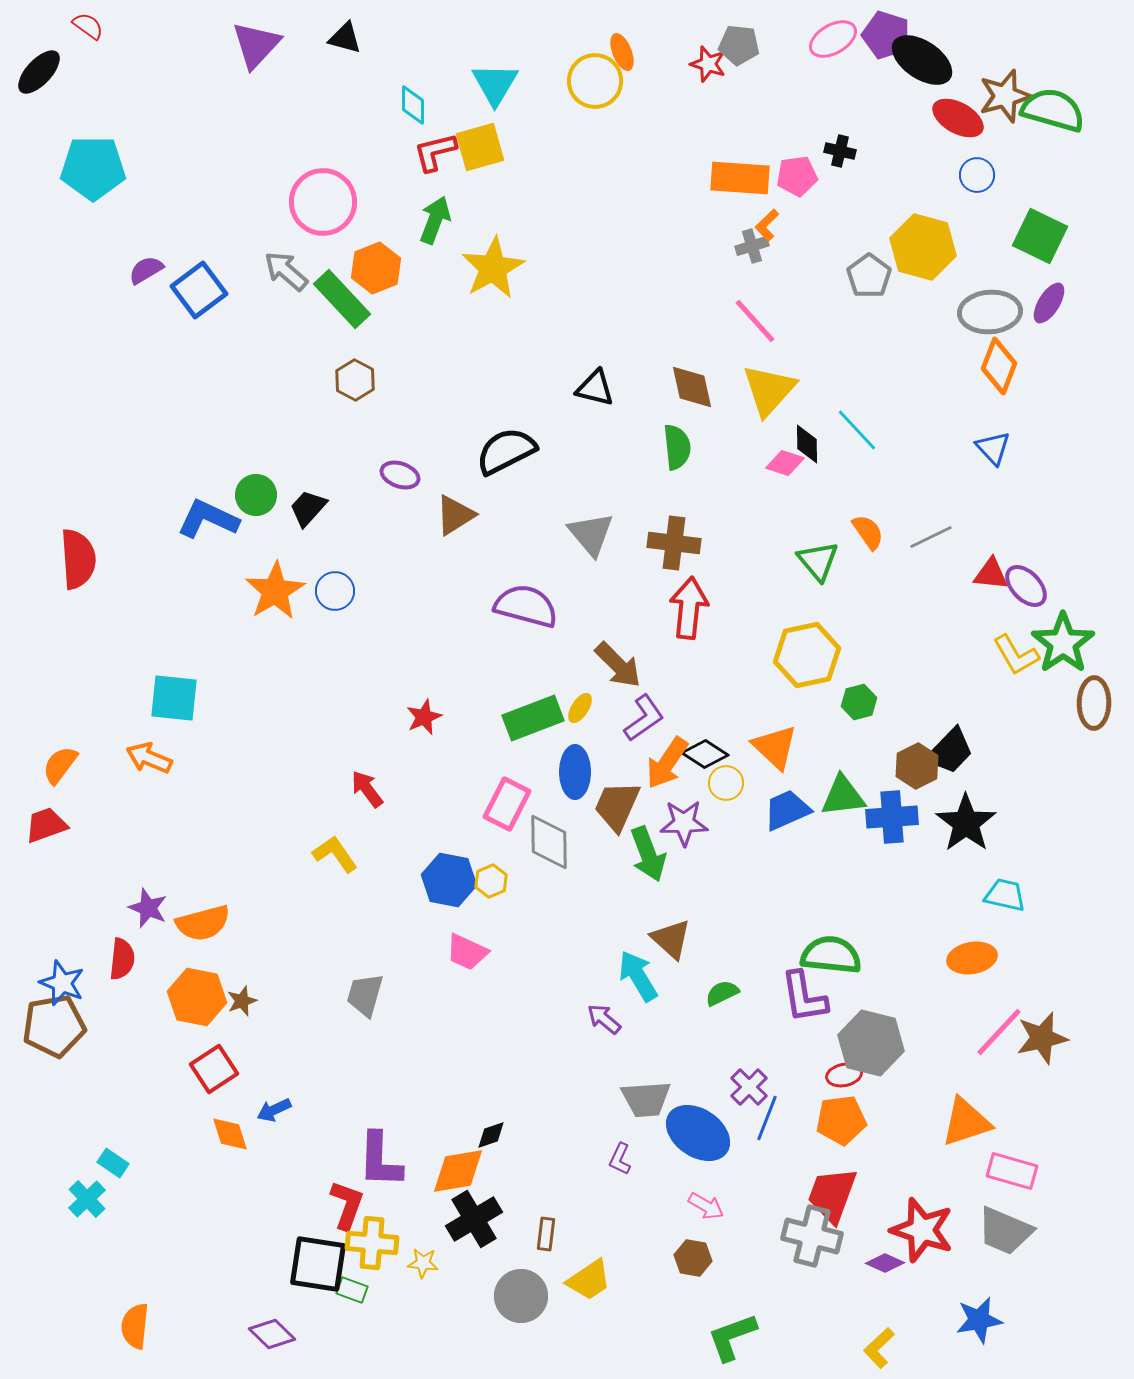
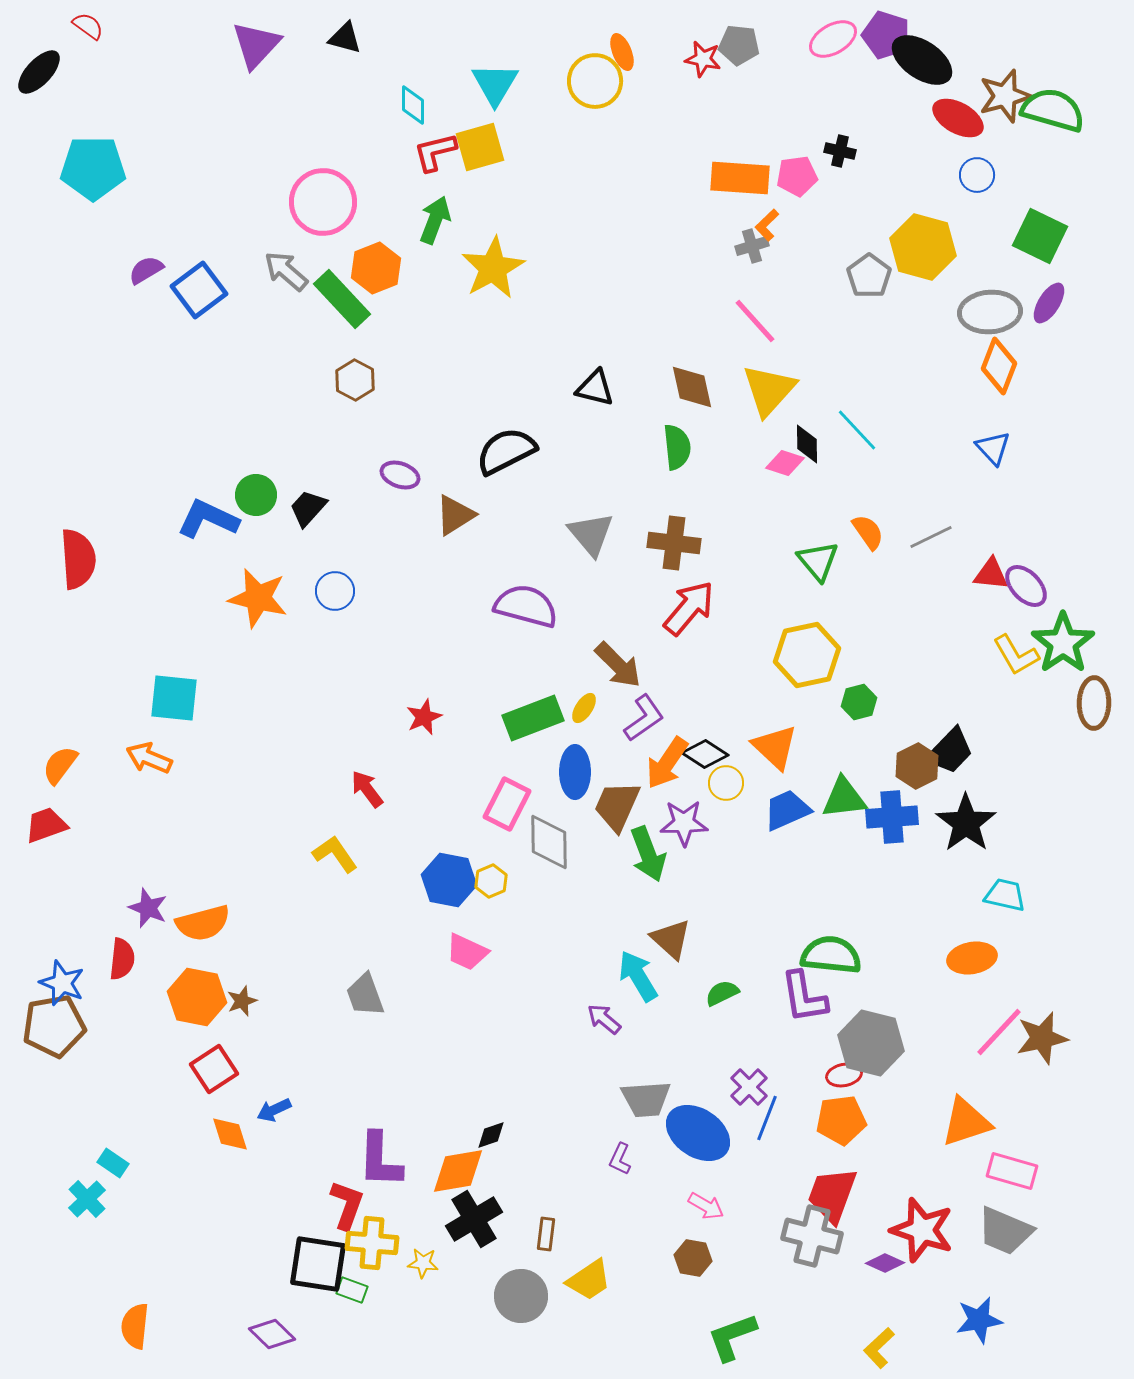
red star at (708, 64): moved 5 px left, 5 px up; rotated 6 degrees counterclockwise
orange star at (275, 591): moved 17 px left, 7 px down; rotated 28 degrees counterclockwise
red arrow at (689, 608): rotated 34 degrees clockwise
yellow ellipse at (580, 708): moved 4 px right
green triangle at (843, 796): moved 1 px right, 2 px down
gray trapezoid at (365, 995): rotated 36 degrees counterclockwise
